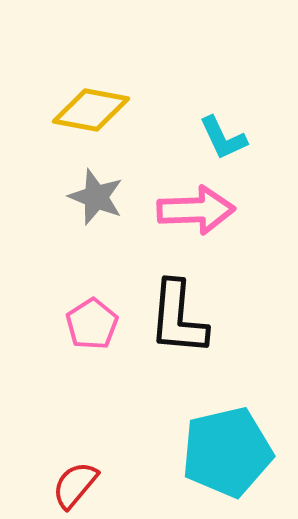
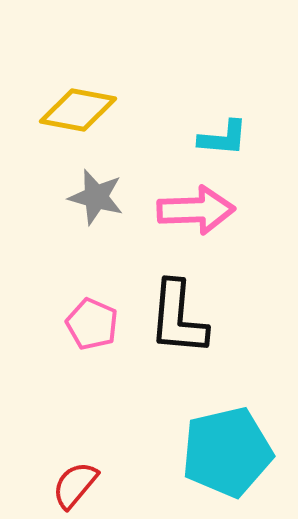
yellow diamond: moved 13 px left
cyan L-shape: rotated 60 degrees counterclockwise
gray star: rotated 6 degrees counterclockwise
pink pentagon: rotated 15 degrees counterclockwise
